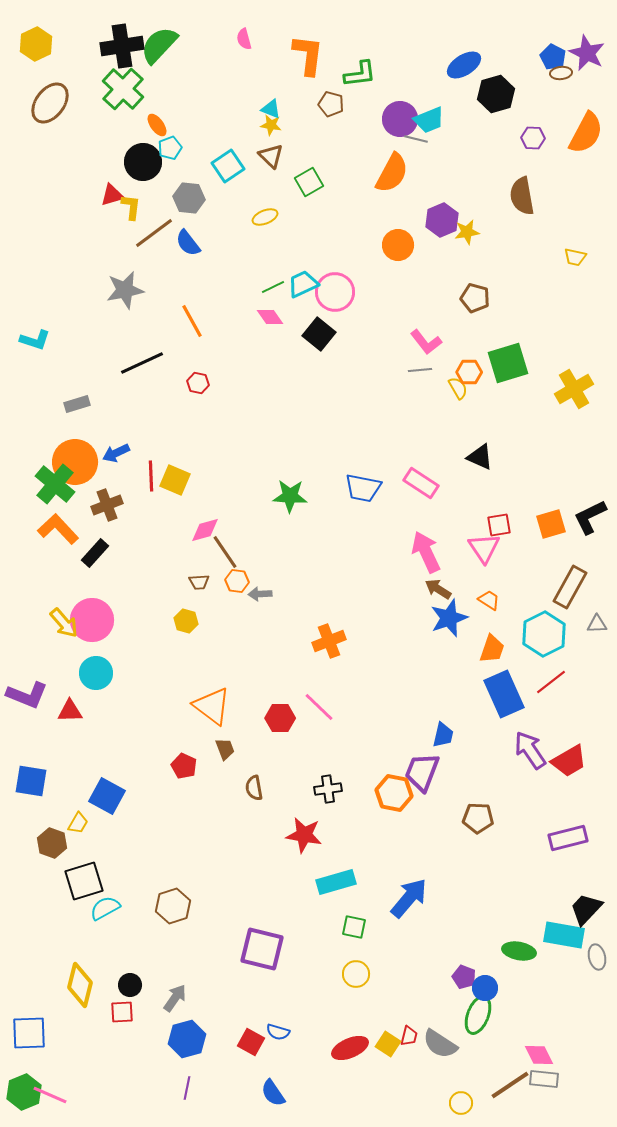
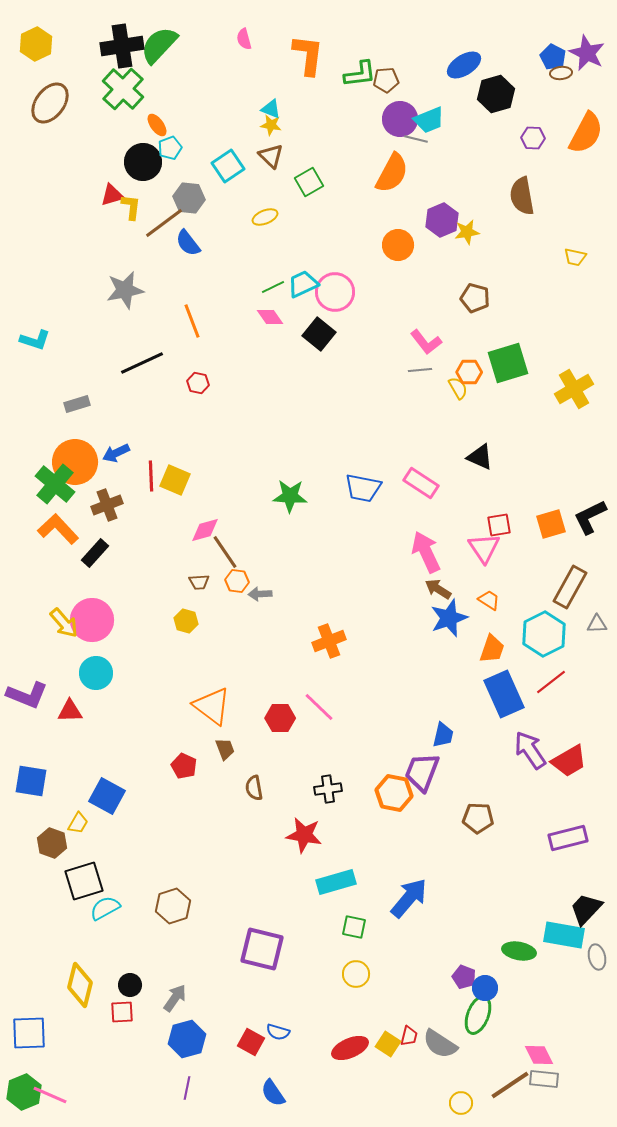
brown pentagon at (331, 104): moved 55 px right, 24 px up; rotated 20 degrees counterclockwise
brown line at (154, 233): moved 10 px right, 10 px up
orange line at (192, 321): rotated 8 degrees clockwise
